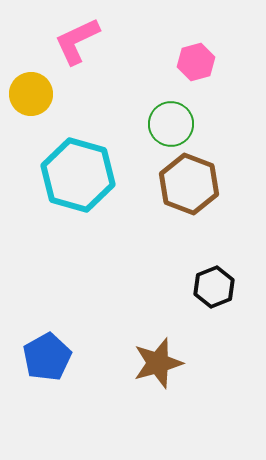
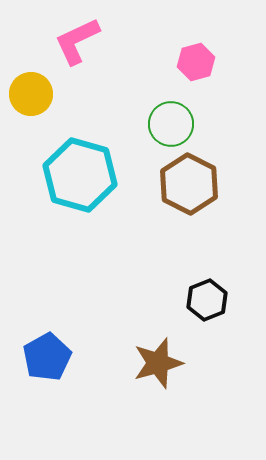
cyan hexagon: moved 2 px right
brown hexagon: rotated 6 degrees clockwise
black hexagon: moved 7 px left, 13 px down
